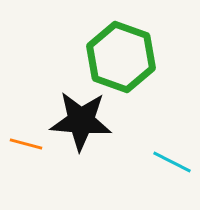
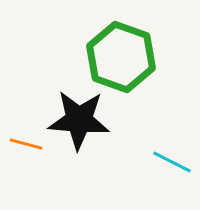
black star: moved 2 px left, 1 px up
